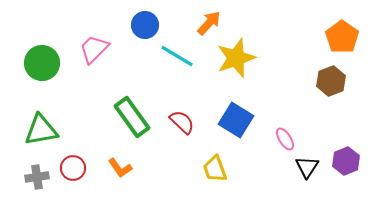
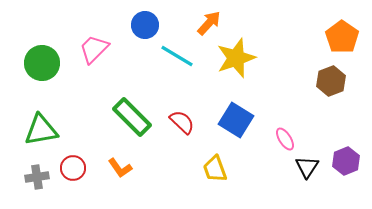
green rectangle: rotated 9 degrees counterclockwise
